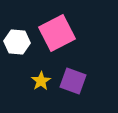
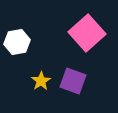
pink square: moved 30 px right; rotated 15 degrees counterclockwise
white hexagon: rotated 15 degrees counterclockwise
